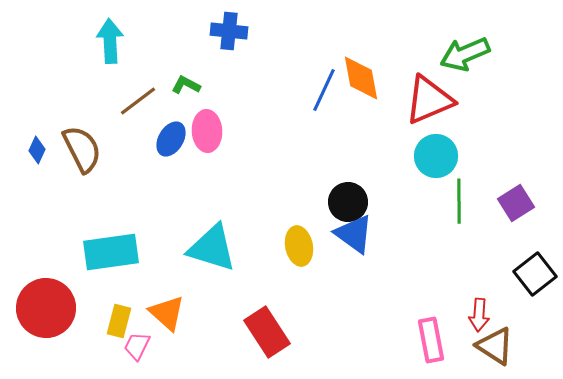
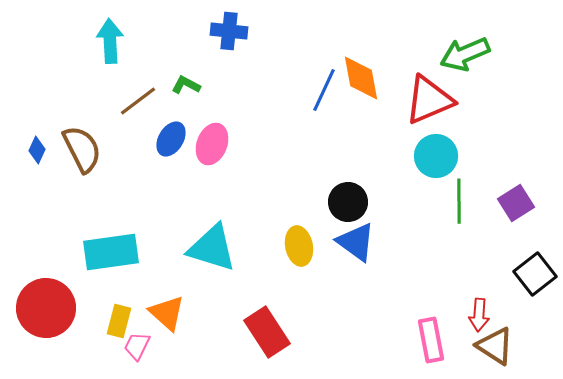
pink ellipse: moved 5 px right, 13 px down; rotated 24 degrees clockwise
blue triangle: moved 2 px right, 8 px down
